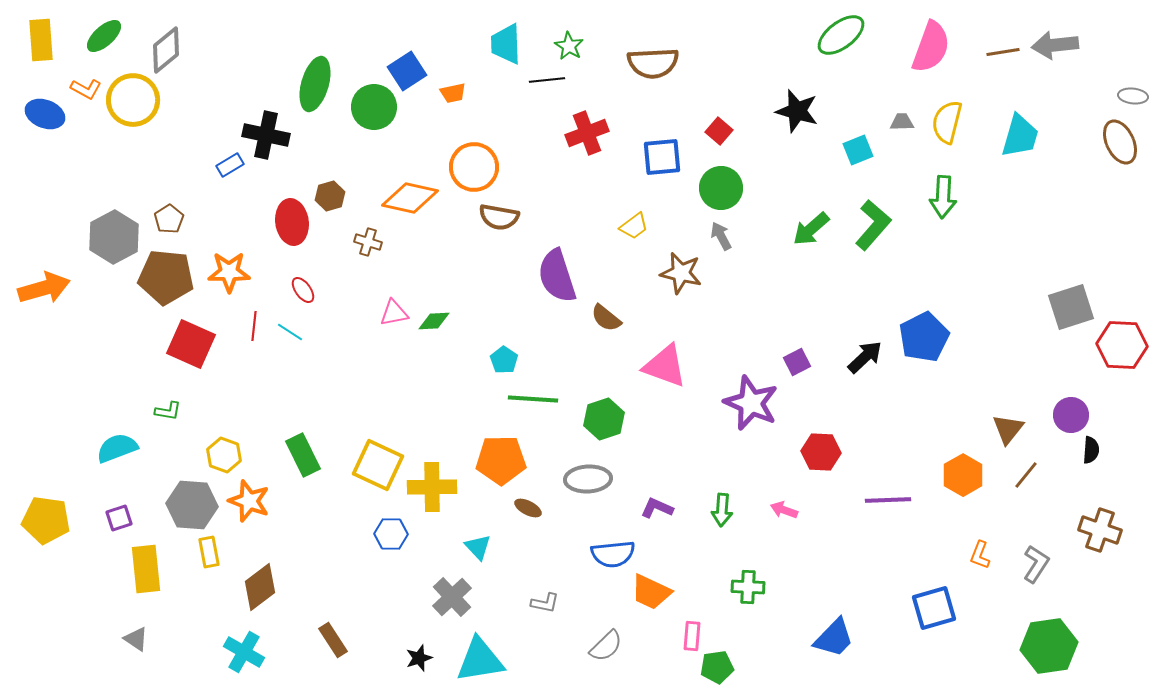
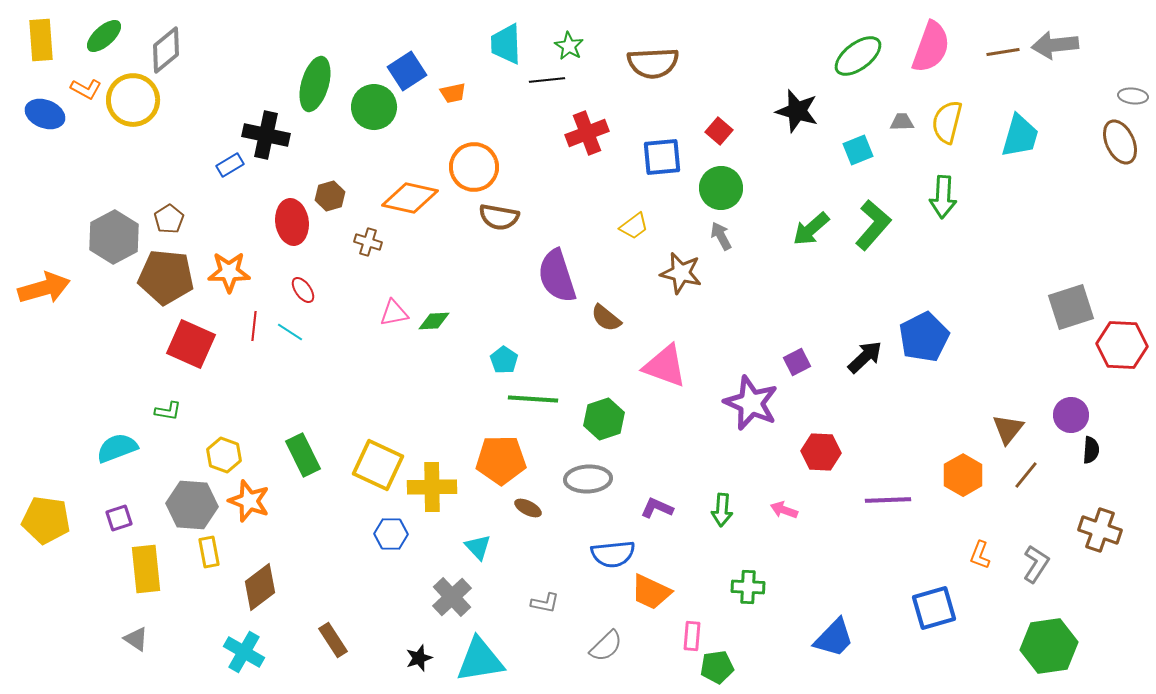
green ellipse at (841, 35): moved 17 px right, 21 px down
